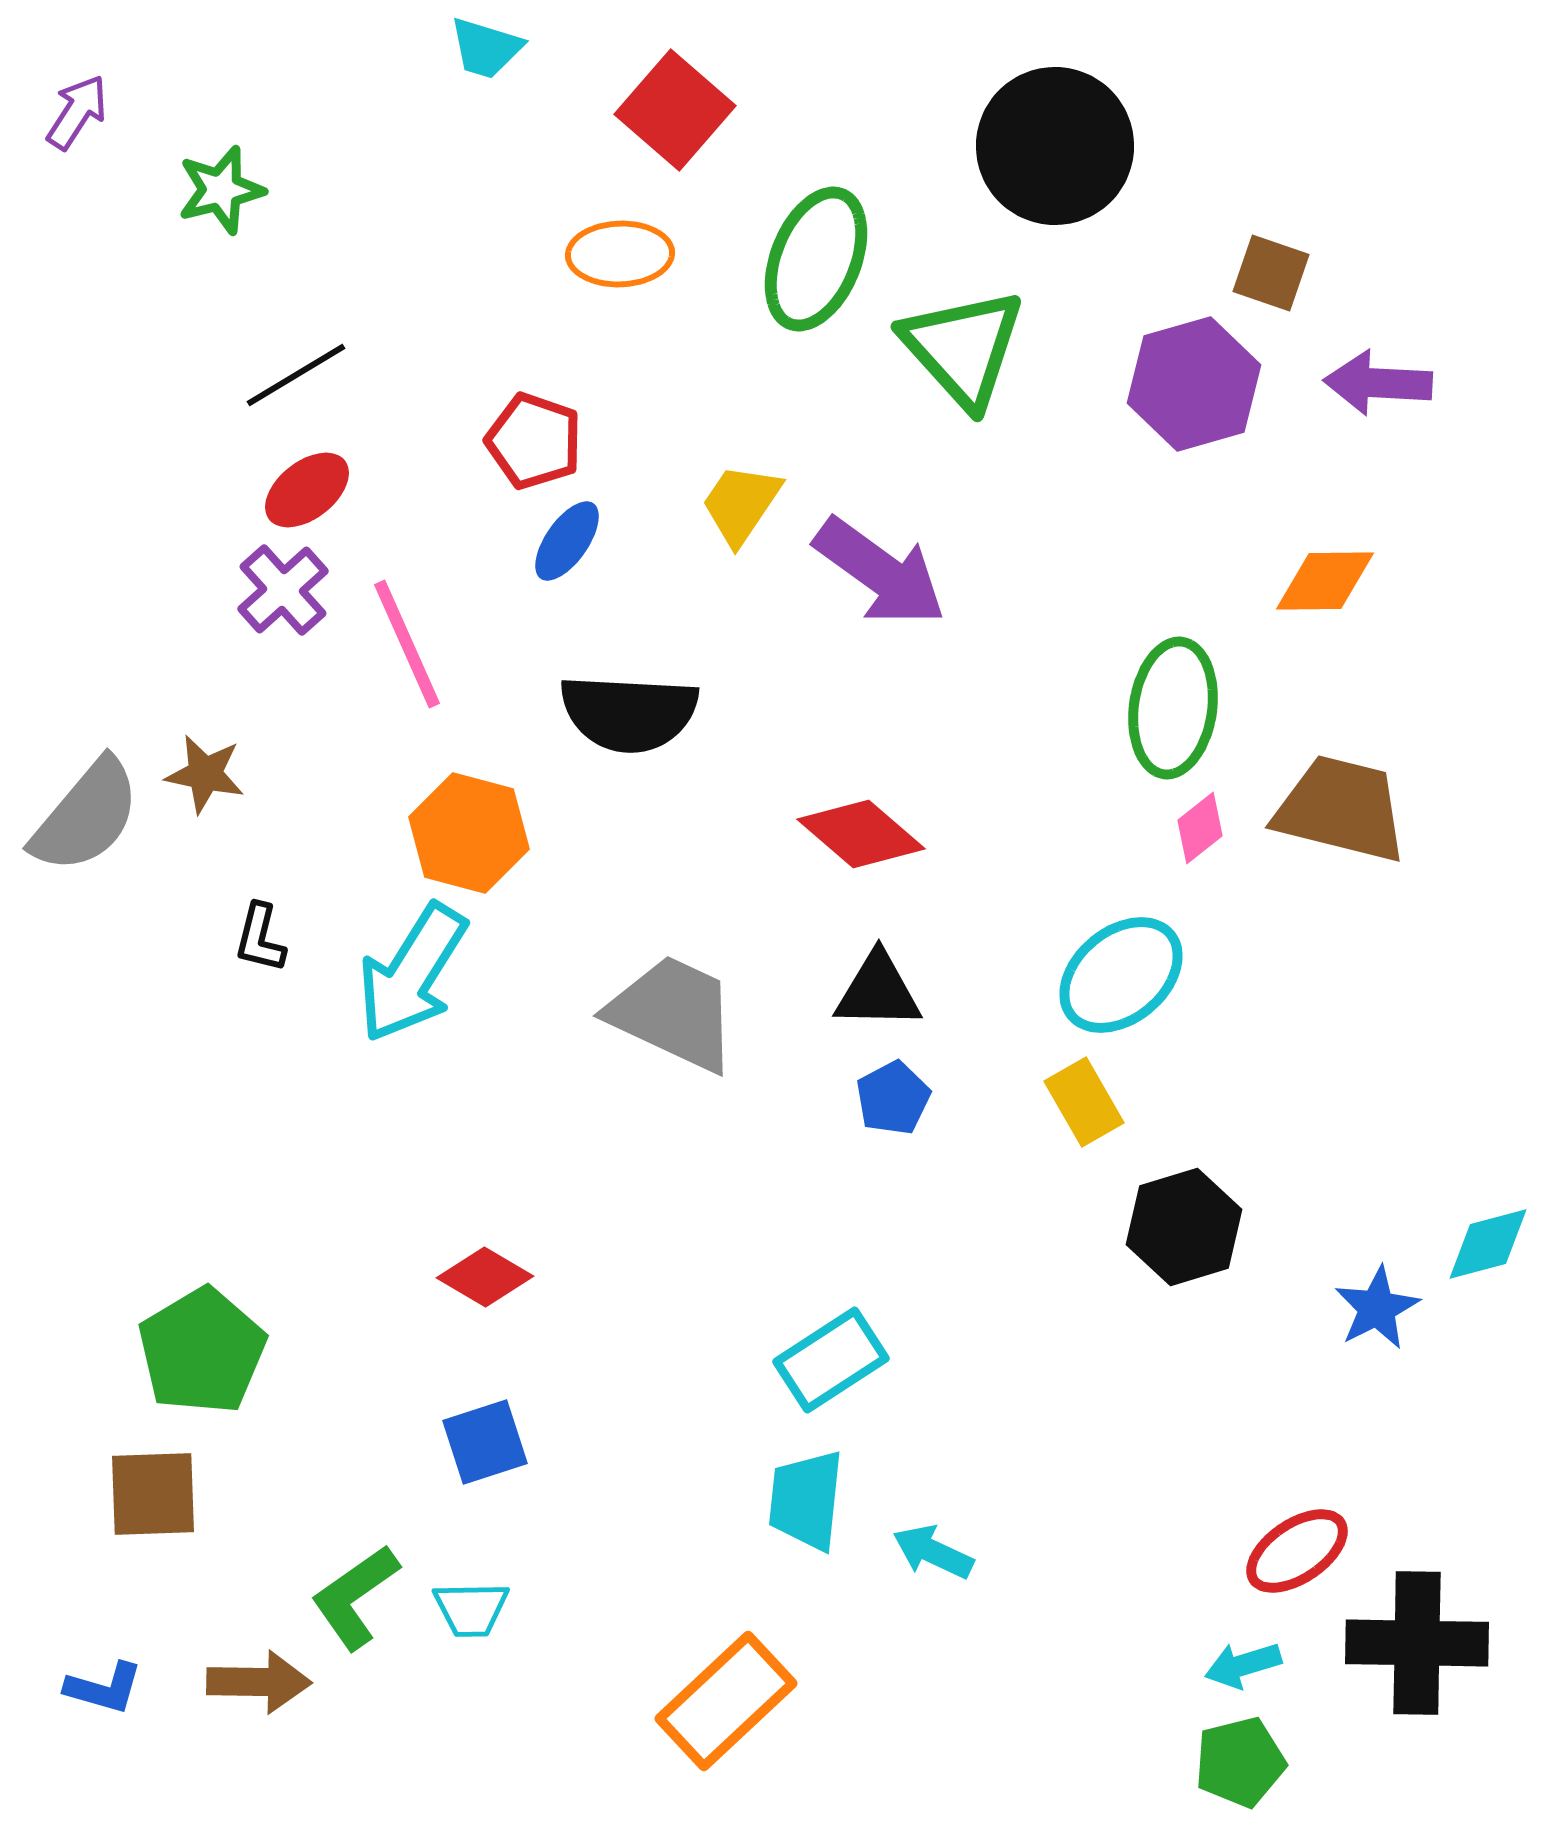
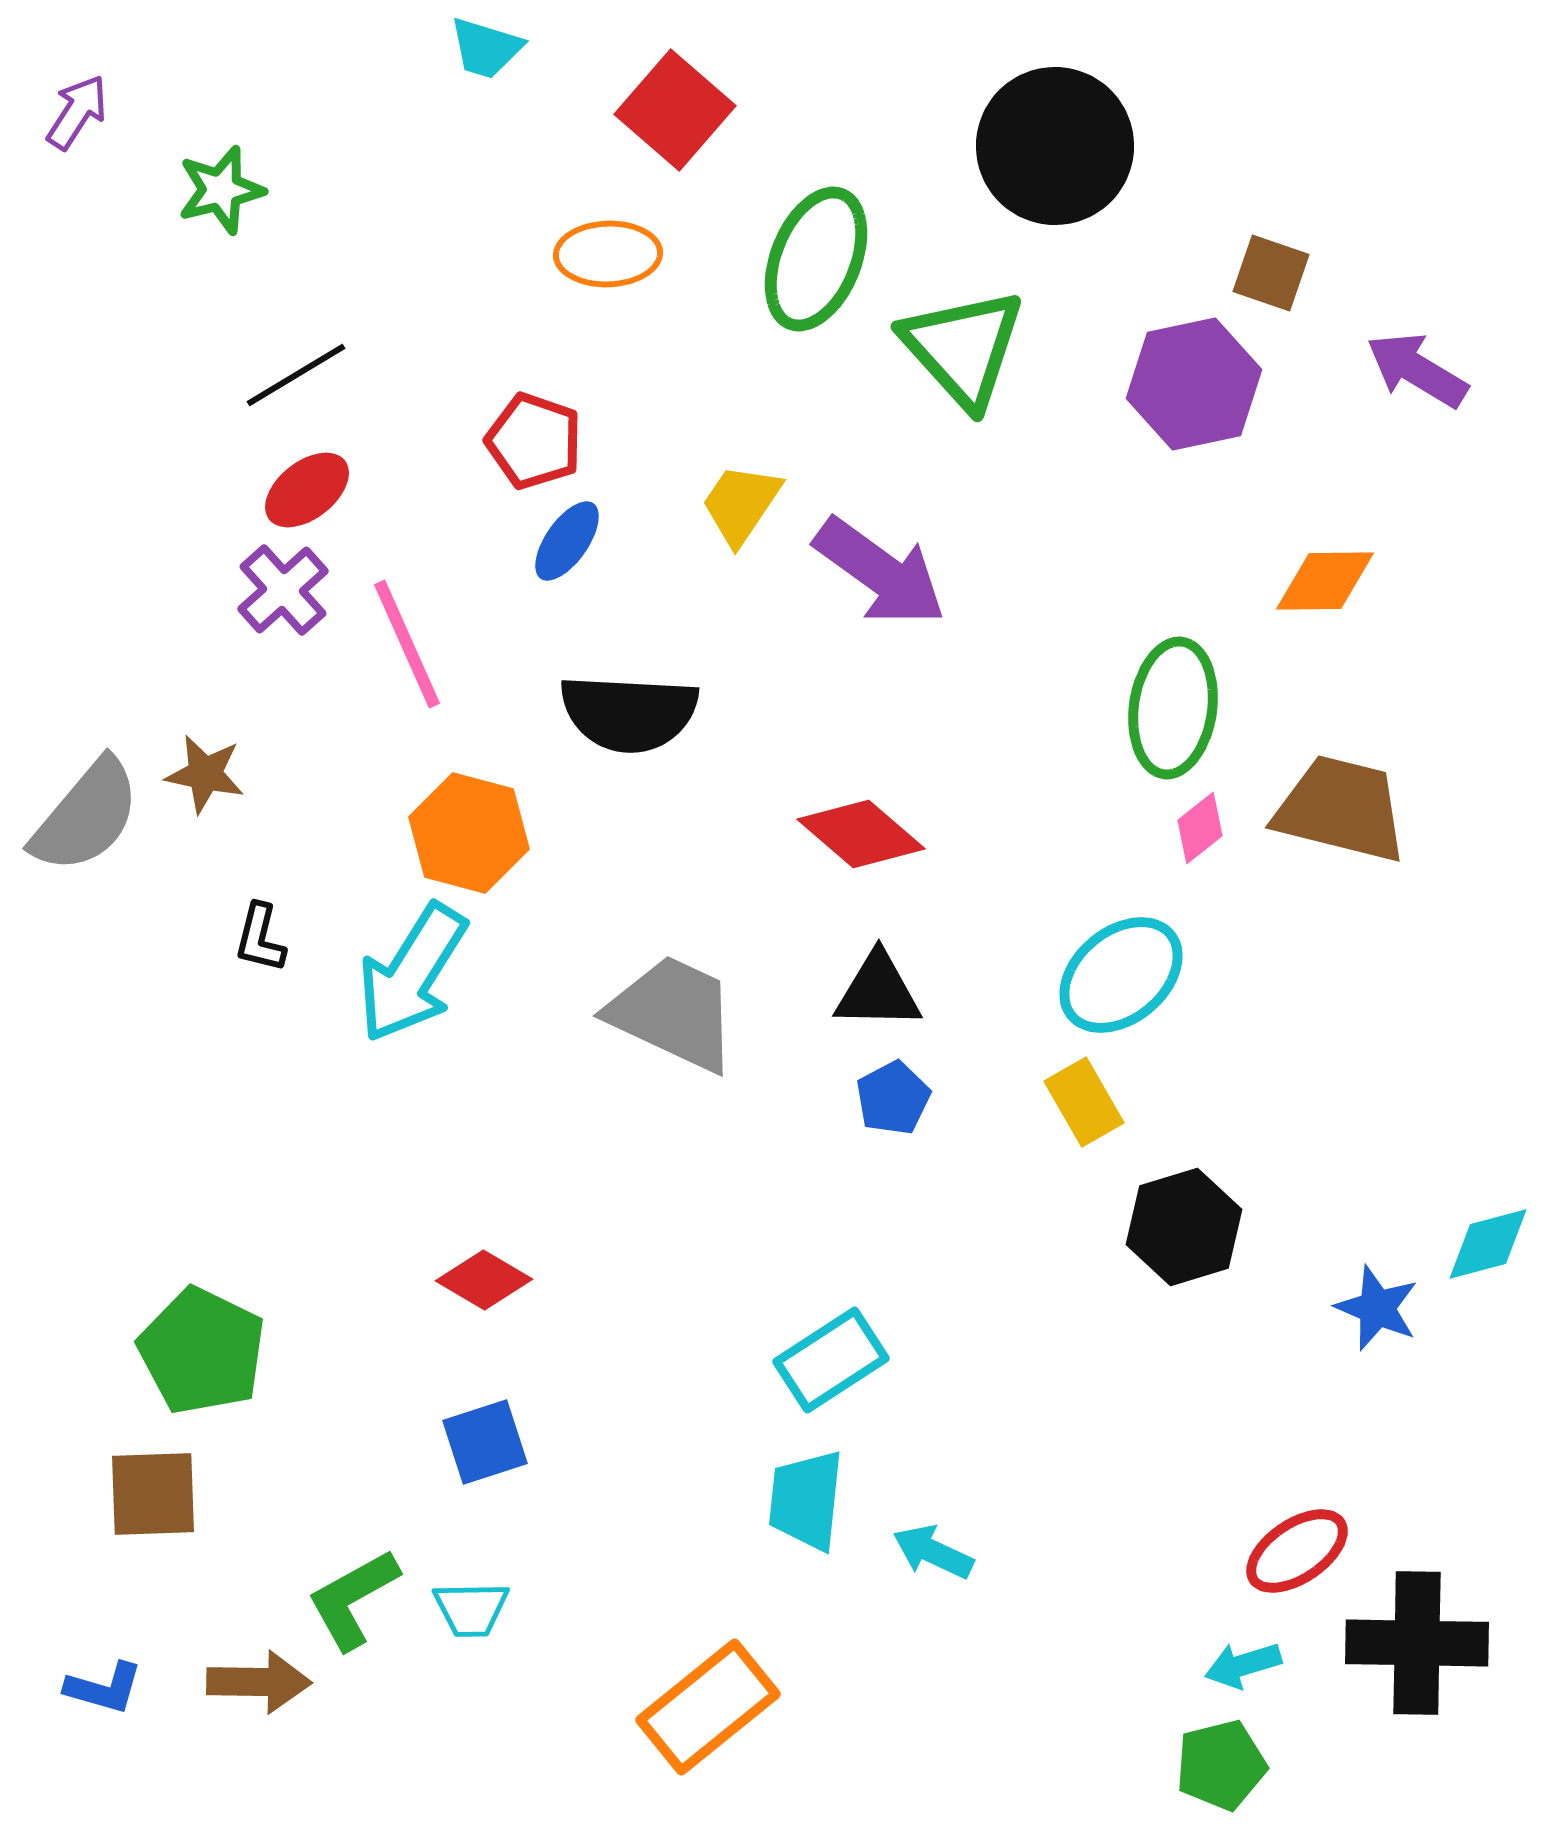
orange ellipse at (620, 254): moved 12 px left
purple arrow at (1378, 383): moved 39 px right, 13 px up; rotated 28 degrees clockwise
purple hexagon at (1194, 384): rotated 4 degrees clockwise
red diamond at (485, 1277): moved 1 px left, 3 px down
blue star at (1377, 1308): rotated 22 degrees counterclockwise
green pentagon at (202, 1351): rotated 15 degrees counterclockwise
green L-shape at (355, 1597): moved 2 px left, 2 px down; rotated 6 degrees clockwise
orange rectangle at (726, 1701): moved 18 px left, 6 px down; rotated 4 degrees clockwise
green pentagon at (1240, 1762): moved 19 px left, 3 px down
